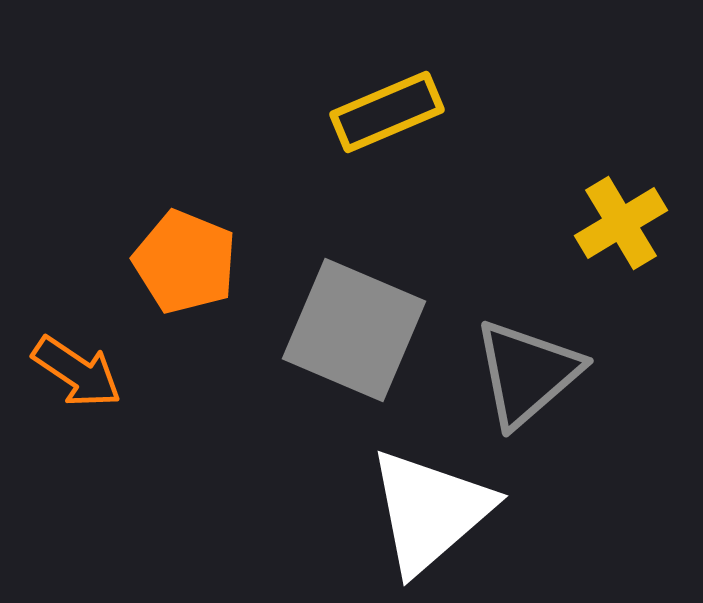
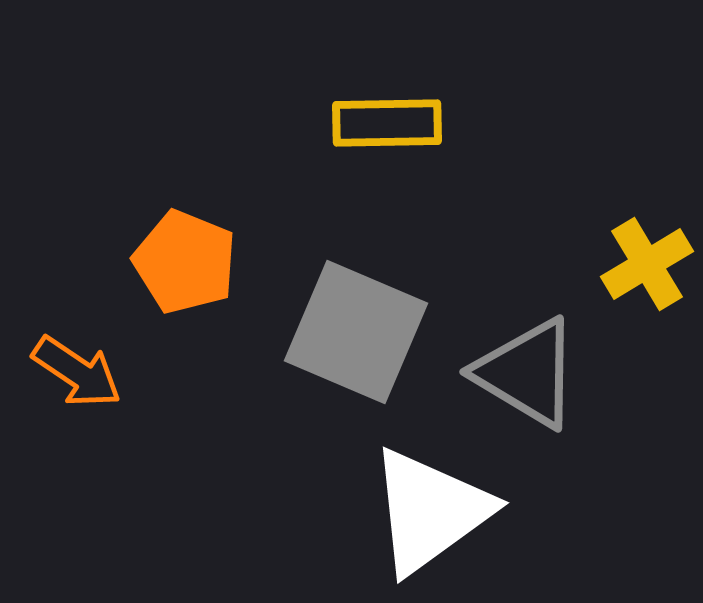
yellow rectangle: moved 11 px down; rotated 22 degrees clockwise
yellow cross: moved 26 px right, 41 px down
gray square: moved 2 px right, 2 px down
gray triangle: rotated 48 degrees counterclockwise
white triangle: rotated 5 degrees clockwise
